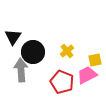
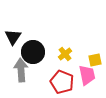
yellow cross: moved 2 px left, 3 px down
pink trapezoid: rotated 105 degrees clockwise
